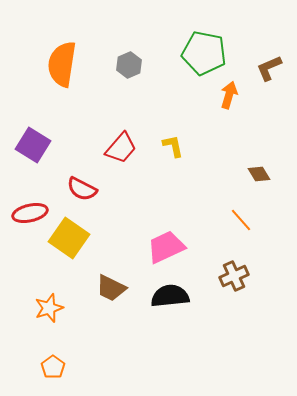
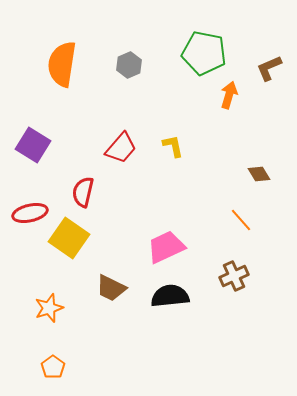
red semicircle: moved 1 px right, 3 px down; rotated 76 degrees clockwise
